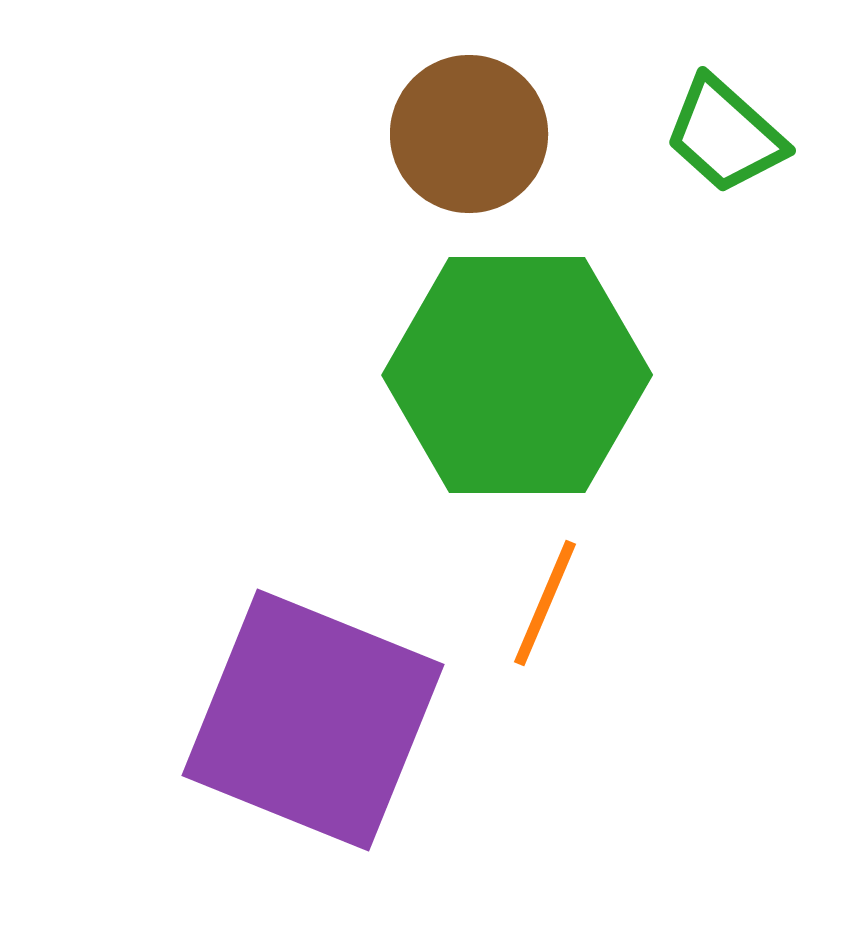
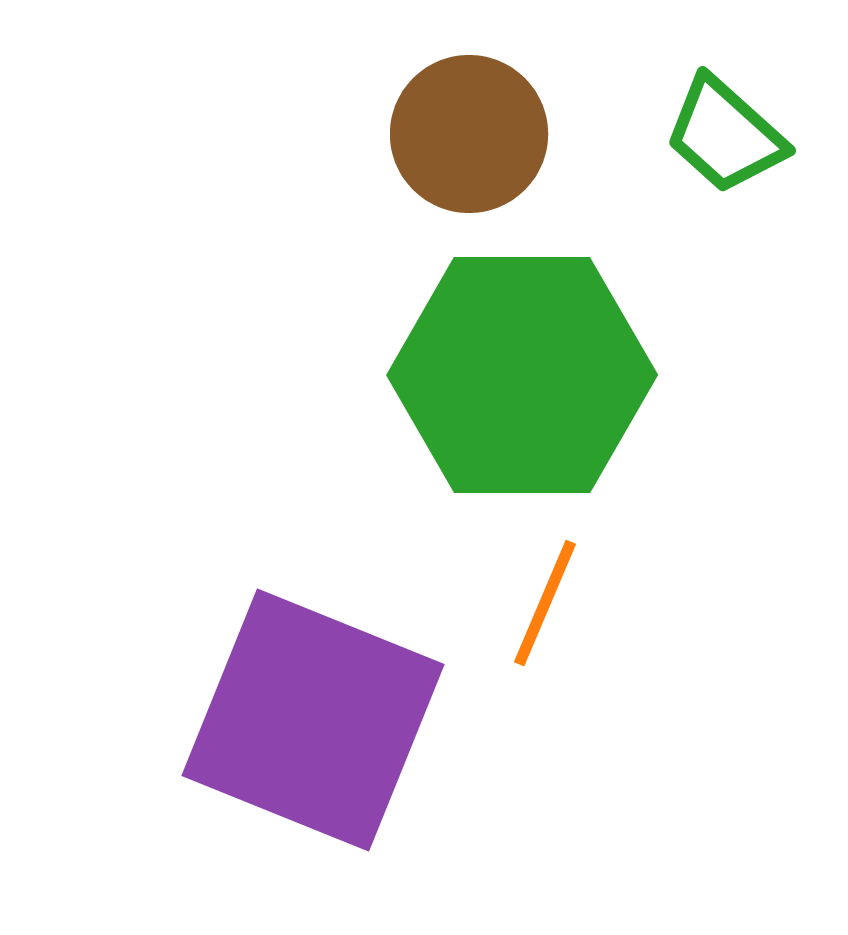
green hexagon: moved 5 px right
